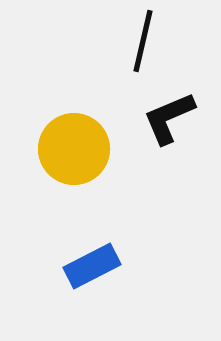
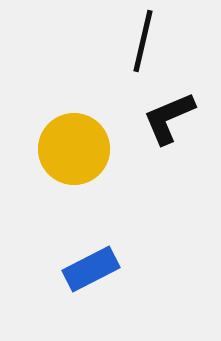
blue rectangle: moved 1 px left, 3 px down
